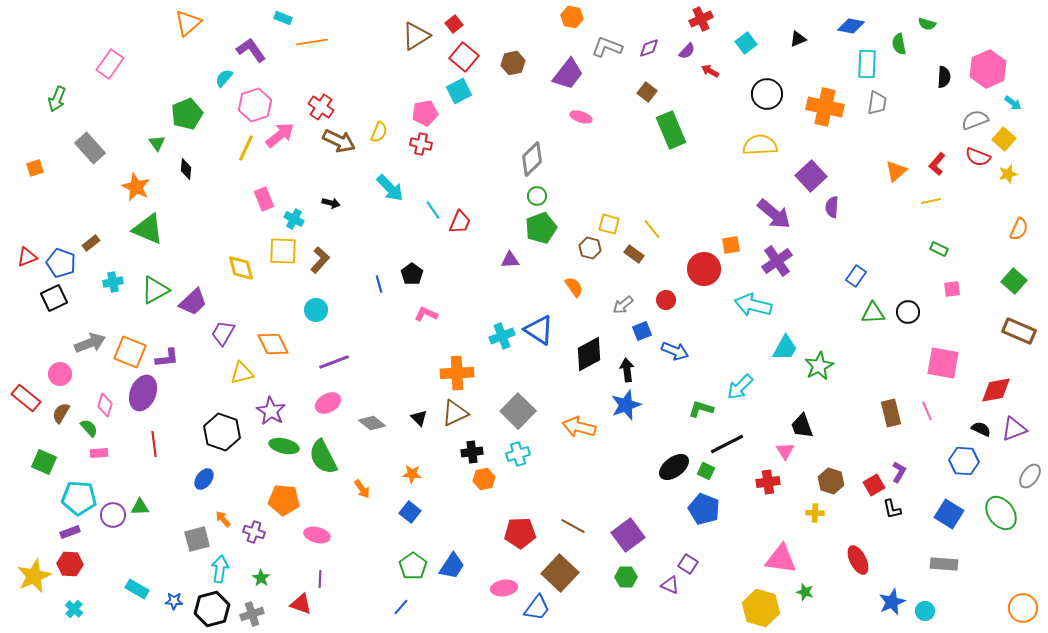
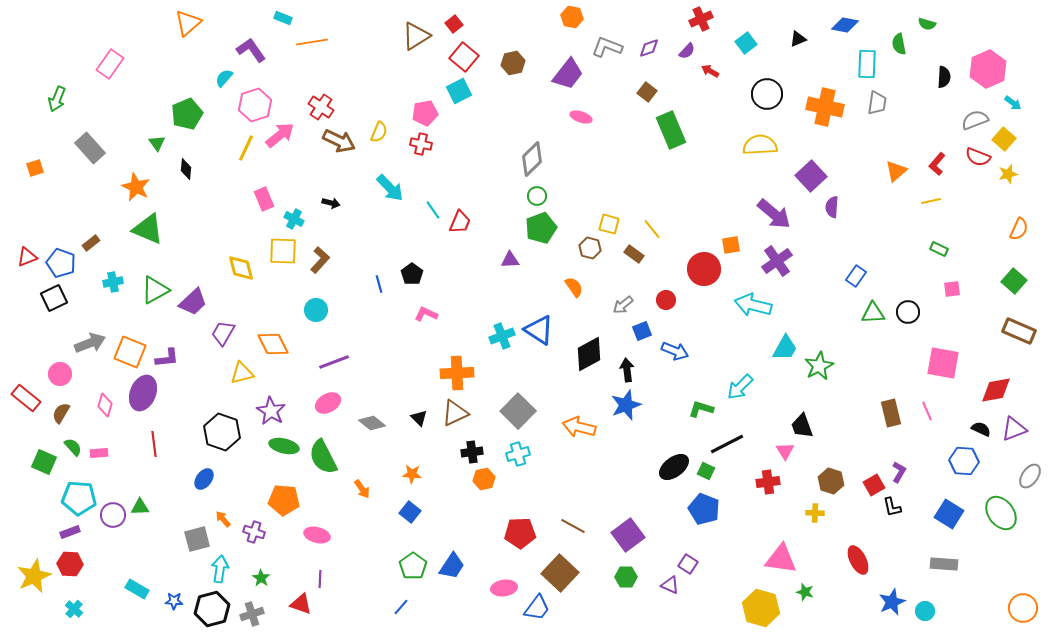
blue diamond at (851, 26): moved 6 px left, 1 px up
green semicircle at (89, 428): moved 16 px left, 19 px down
black L-shape at (892, 509): moved 2 px up
